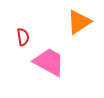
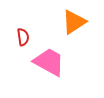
orange triangle: moved 5 px left
